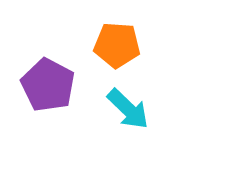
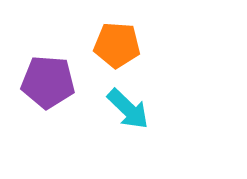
purple pentagon: moved 3 px up; rotated 24 degrees counterclockwise
